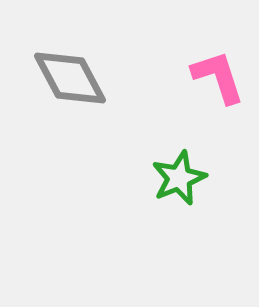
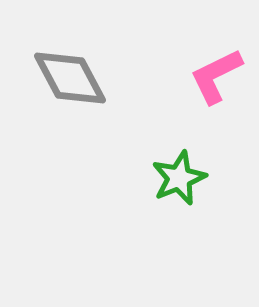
pink L-shape: moved 2 px left, 1 px up; rotated 98 degrees counterclockwise
